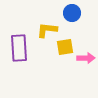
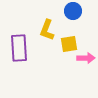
blue circle: moved 1 px right, 2 px up
yellow L-shape: rotated 75 degrees counterclockwise
yellow square: moved 4 px right, 3 px up
